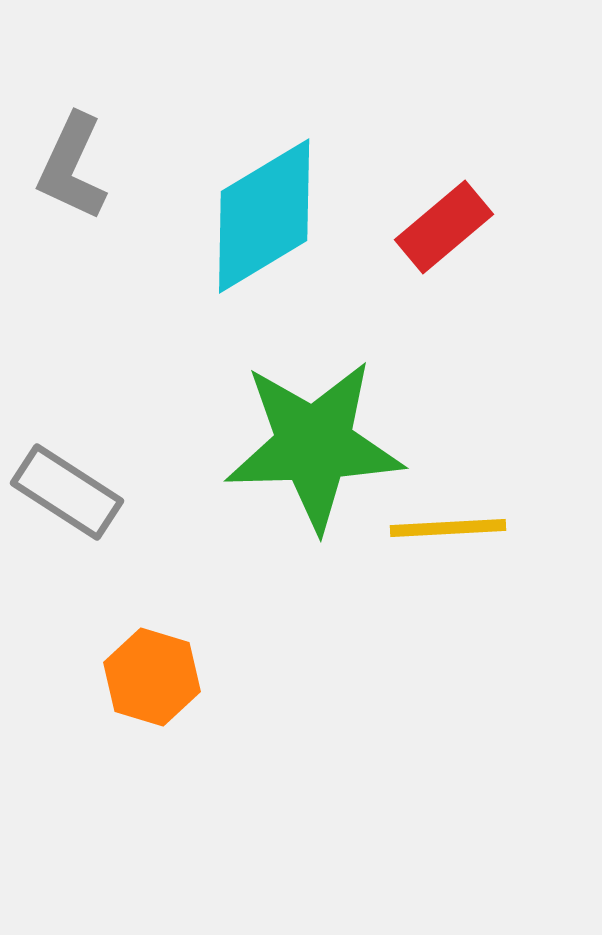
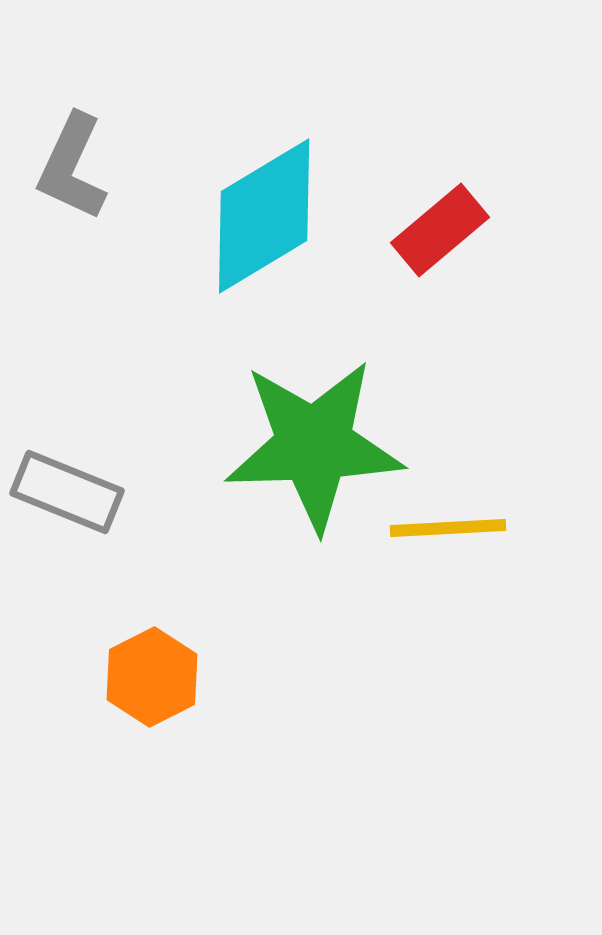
red rectangle: moved 4 px left, 3 px down
gray rectangle: rotated 11 degrees counterclockwise
orange hexagon: rotated 16 degrees clockwise
